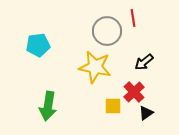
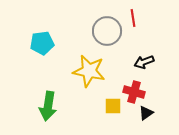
cyan pentagon: moved 4 px right, 2 px up
black arrow: rotated 18 degrees clockwise
yellow star: moved 6 px left, 4 px down
red cross: rotated 30 degrees counterclockwise
